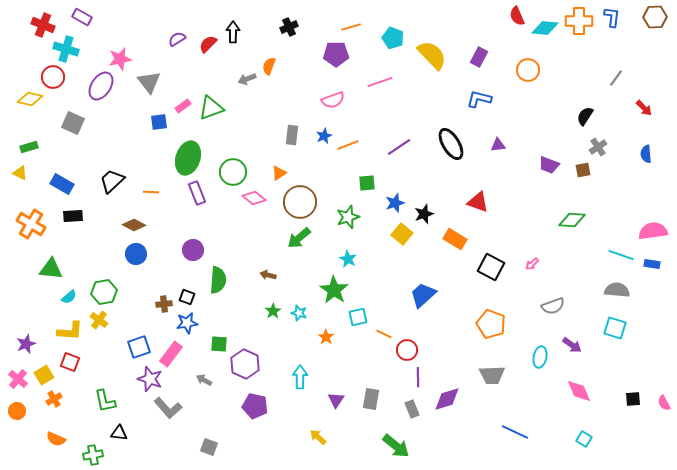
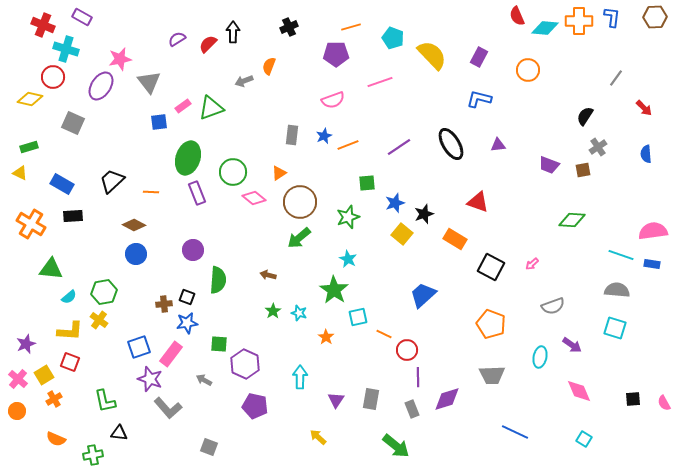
gray arrow at (247, 79): moved 3 px left, 2 px down
